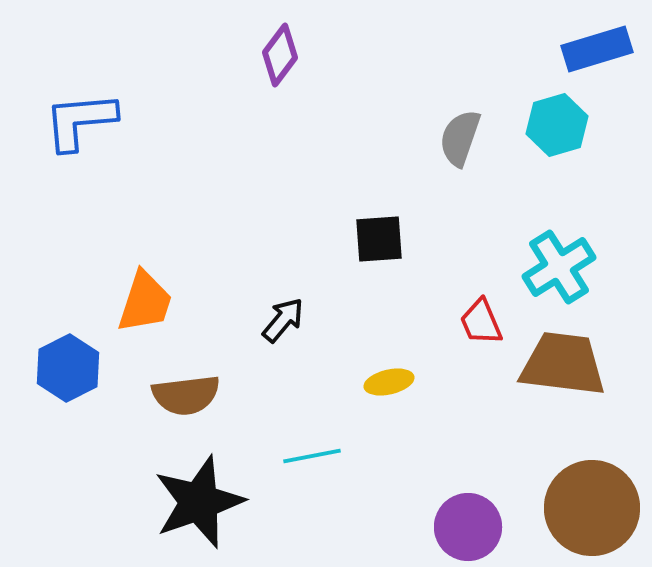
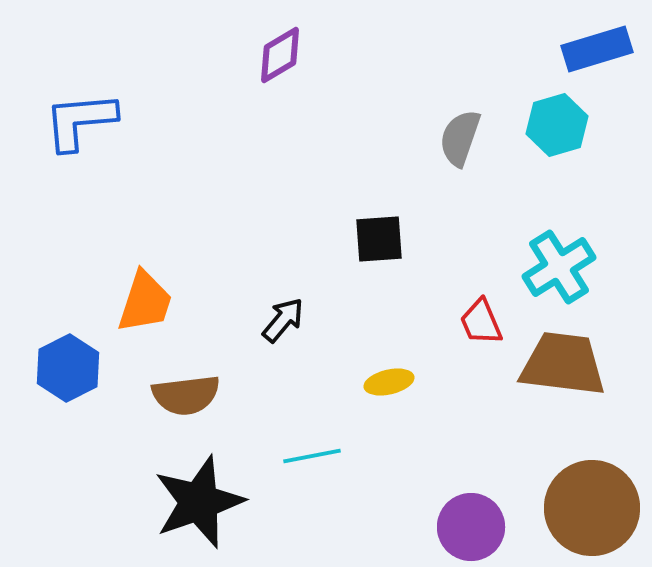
purple diamond: rotated 22 degrees clockwise
purple circle: moved 3 px right
